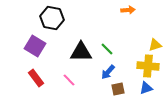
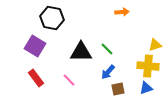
orange arrow: moved 6 px left, 2 px down
